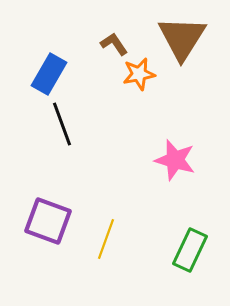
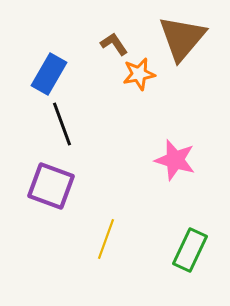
brown triangle: rotated 8 degrees clockwise
purple square: moved 3 px right, 35 px up
